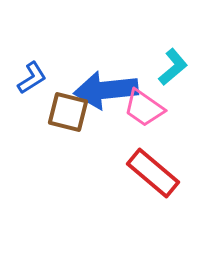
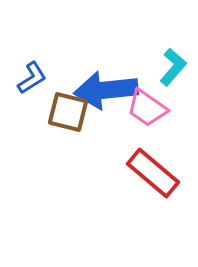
cyan L-shape: rotated 9 degrees counterclockwise
pink trapezoid: moved 3 px right
